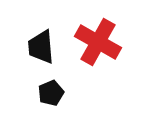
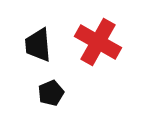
black trapezoid: moved 3 px left, 2 px up
